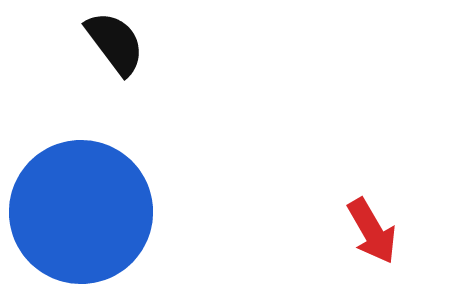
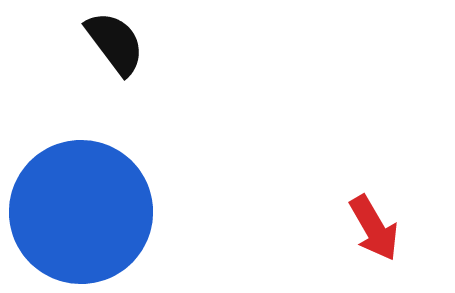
red arrow: moved 2 px right, 3 px up
